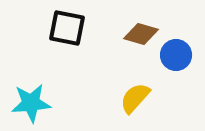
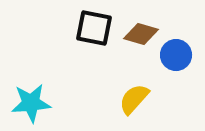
black square: moved 27 px right
yellow semicircle: moved 1 px left, 1 px down
